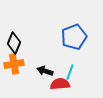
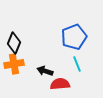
cyan line: moved 7 px right, 8 px up; rotated 42 degrees counterclockwise
